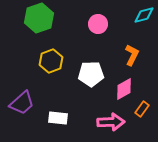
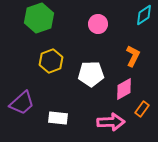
cyan diamond: rotated 20 degrees counterclockwise
orange L-shape: moved 1 px right, 1 px down
